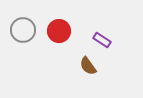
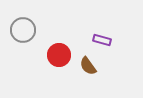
red circle: moved 24 px down
purple rectangle: rotated 18 degrees counterclockwise
